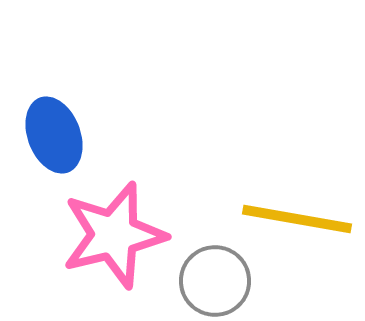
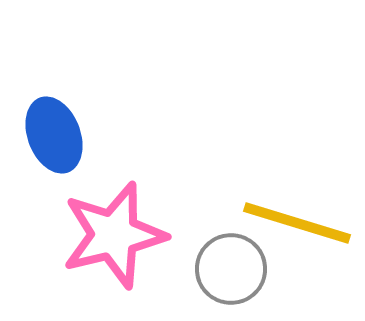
yellow line: moved 4 px down; rotated 7 degrees clockwise
gray circle: moved 16 px right, 12 px up
